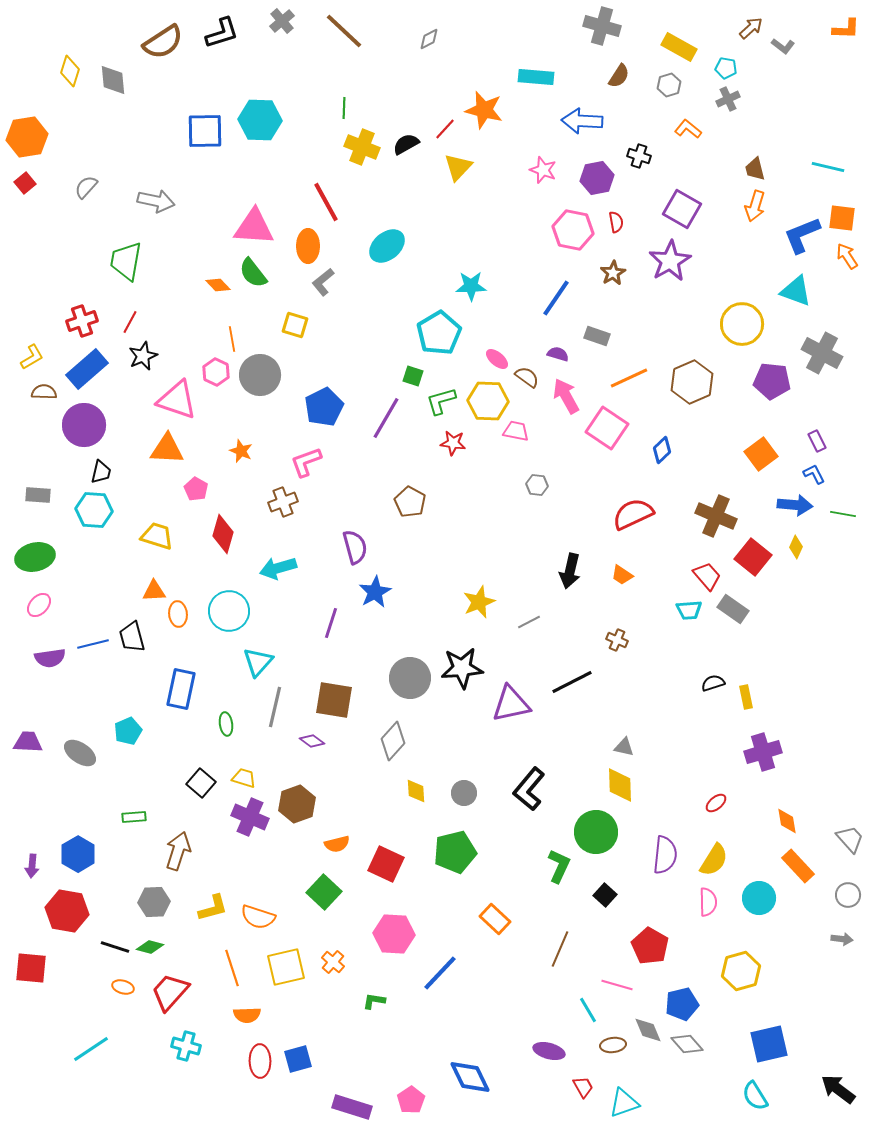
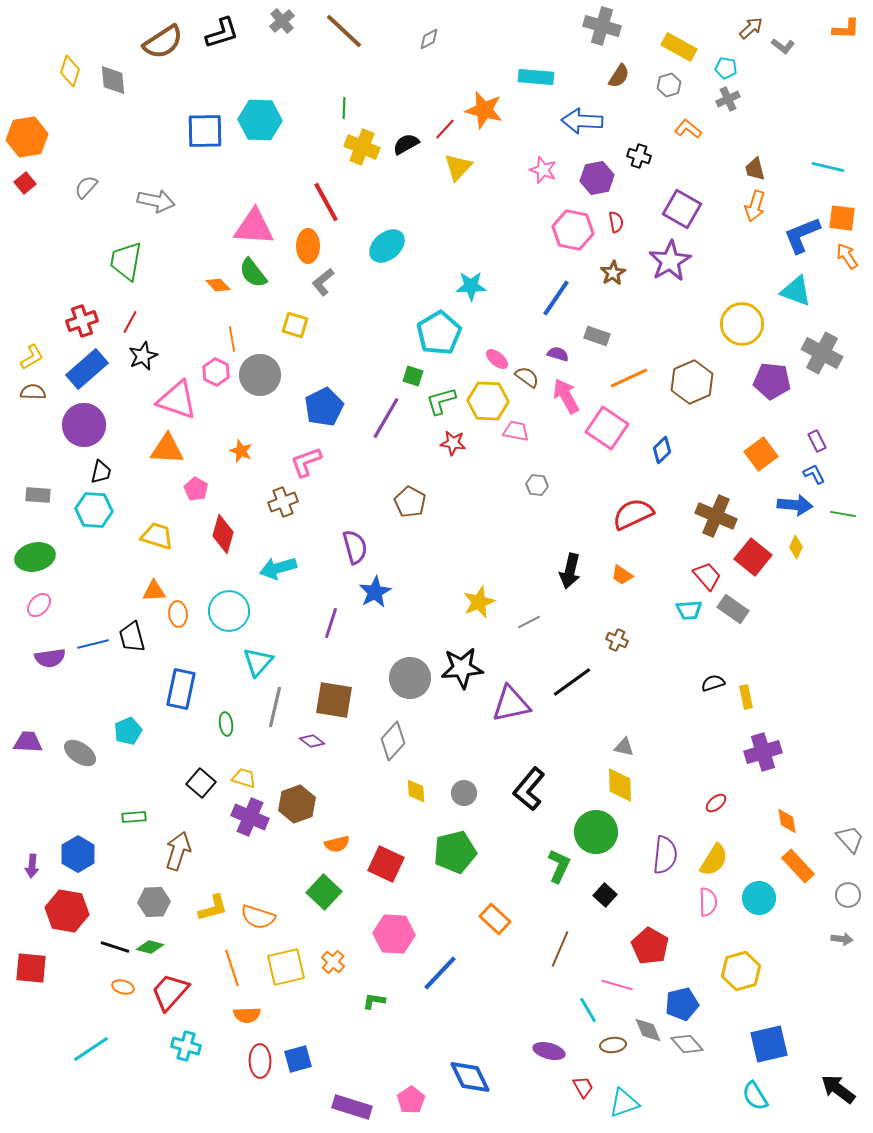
brown semicircle at (44, 392): moved 11 px left
black line at (572, 682): rotated 9 degrees counterclockwise
